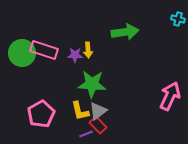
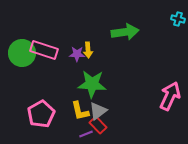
purple star: moved 2 px right, 1 px up
